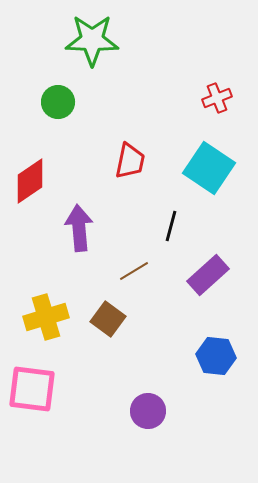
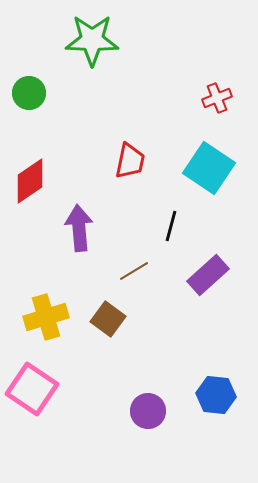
green circle: moved 29 px left, 9 px up
blue hexagon: moved 39 px down
pink square: rotated 27 degrees clockwise
